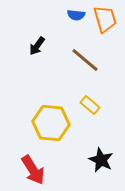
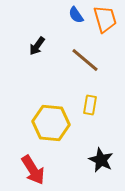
blue semicircle: rotated 48 degrees clockwise
yellow rectangle: rotated 60 degrees clockwise
